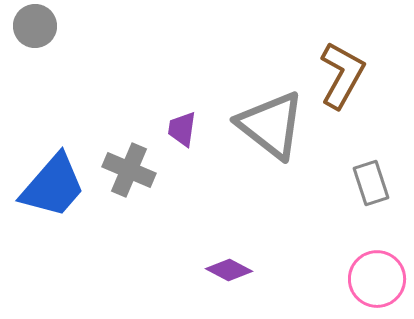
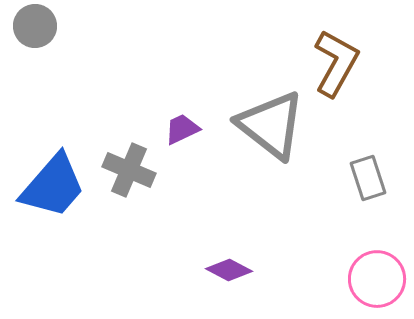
brown L-shape: moved 6 px left, 12 px up
purple trapezoid: rotated 57 degrees clockwise
gray rectangle: moved 3 px left, 5 px up
